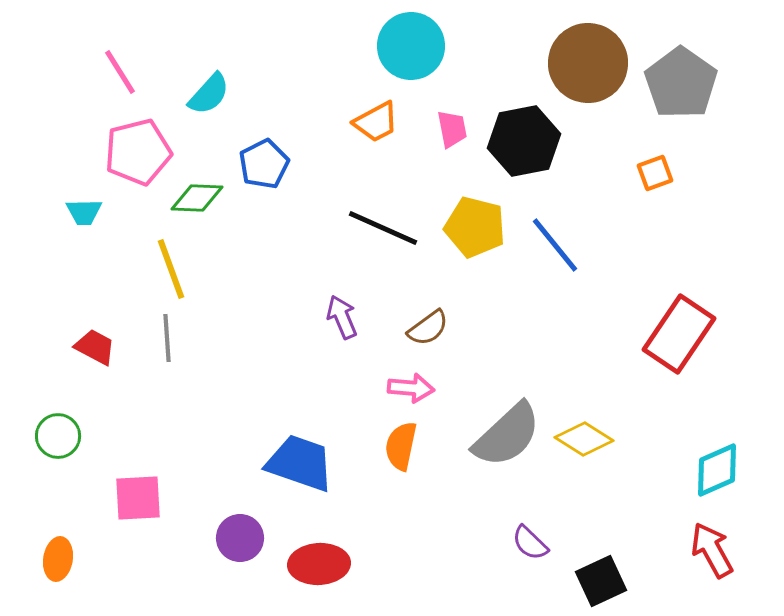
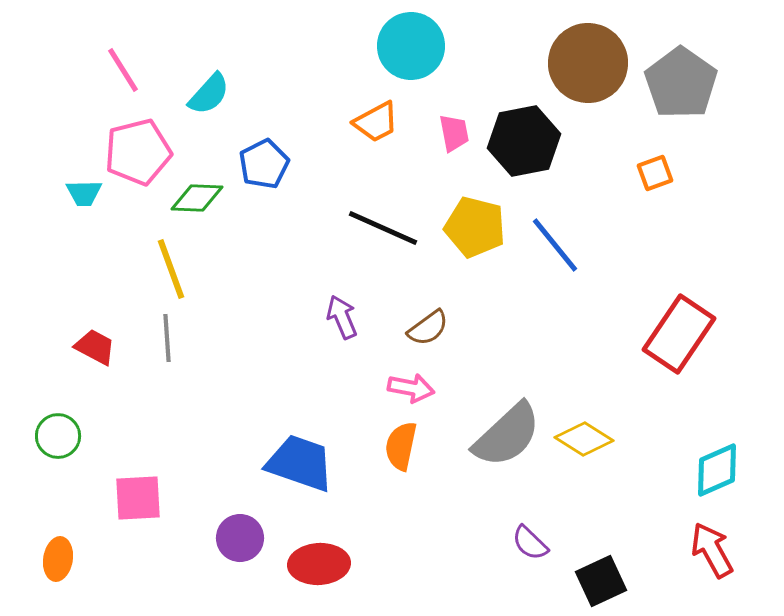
pink line: moved 3 px right, 2 px up
pink trapezoid: moved 2 px right, 4 px down
cyan trapezoid: moved 19 px up
pink arrow: rotated 6 degrees clockwise
